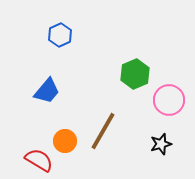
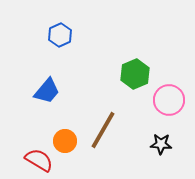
brown line: moved 1 px up
black star: rotated 20 degrees clockwise
